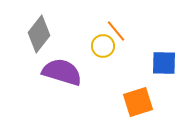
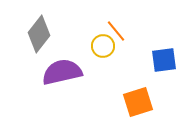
blue square: moved 3 px up; rotated 8 degrees counterclockwise
purple semicircle: rotated 30 degrees counterclockwise
